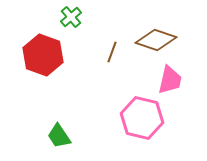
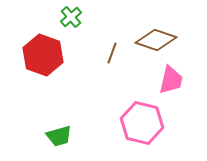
brown line: moved 1 px down
pink trapezoid: moved 1 px right
pink hexagon: moved 5 px down
green trapezoid: rotated 72 degrees counterclockwise
